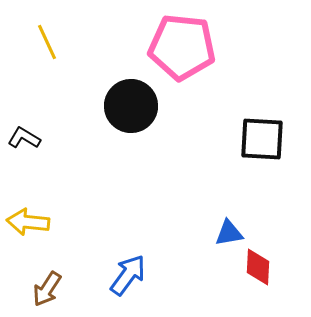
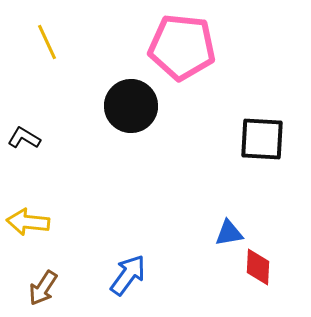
brown arrow: moved 4 px left, 1 px up
